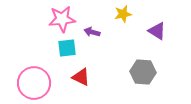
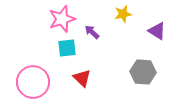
pink star: rotated 12 degrees counterclockwise
purple arrow: rotated 28 degrees clockwise
red triangle: moved 1 px right, 1 px down; rotated 18 degrees clockwise
pink circle: moved 1 px left, 1 px up
